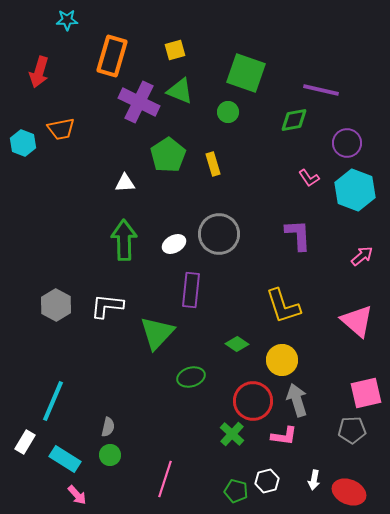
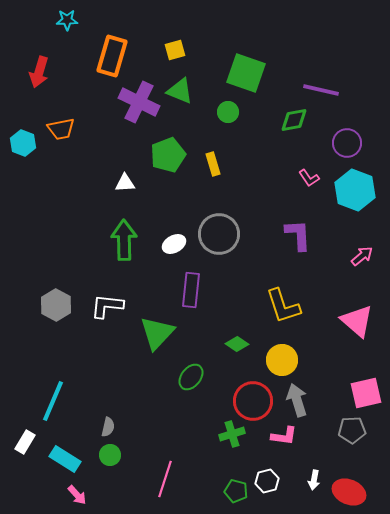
green pentagon at (168, 155): rotated 12 degrees clockwise
green ellipse at (191, 377): rotated 36 degrees counterclockwise
green cross at (232, 434): rotated 30 degrees clockwise
